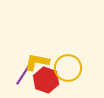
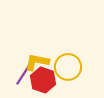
yellow circle: moved 1 px up
red hexagon: moved 3 px left
